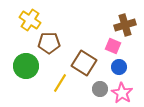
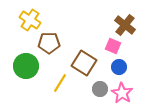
brown cross: rotated 35 degrees counterclockwise
